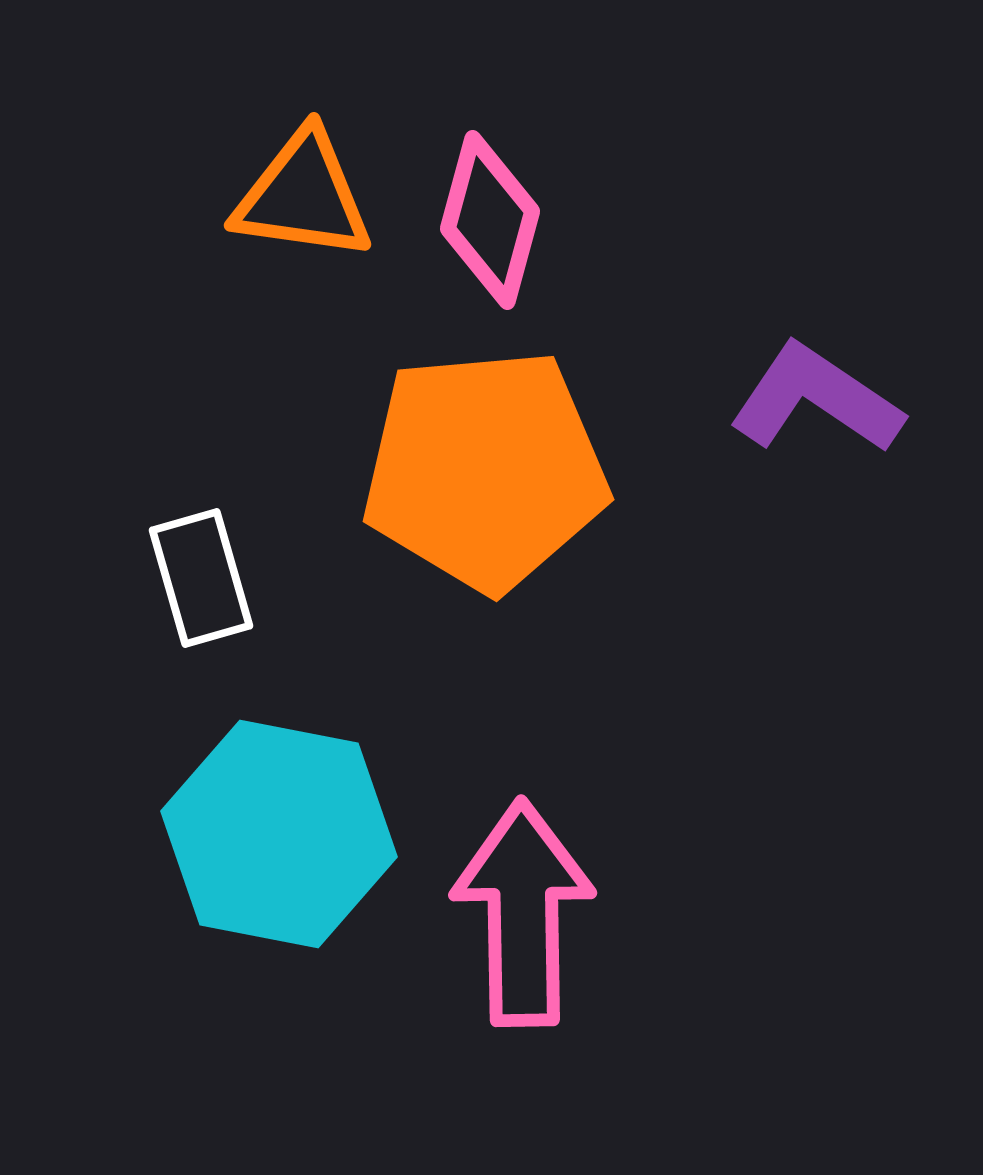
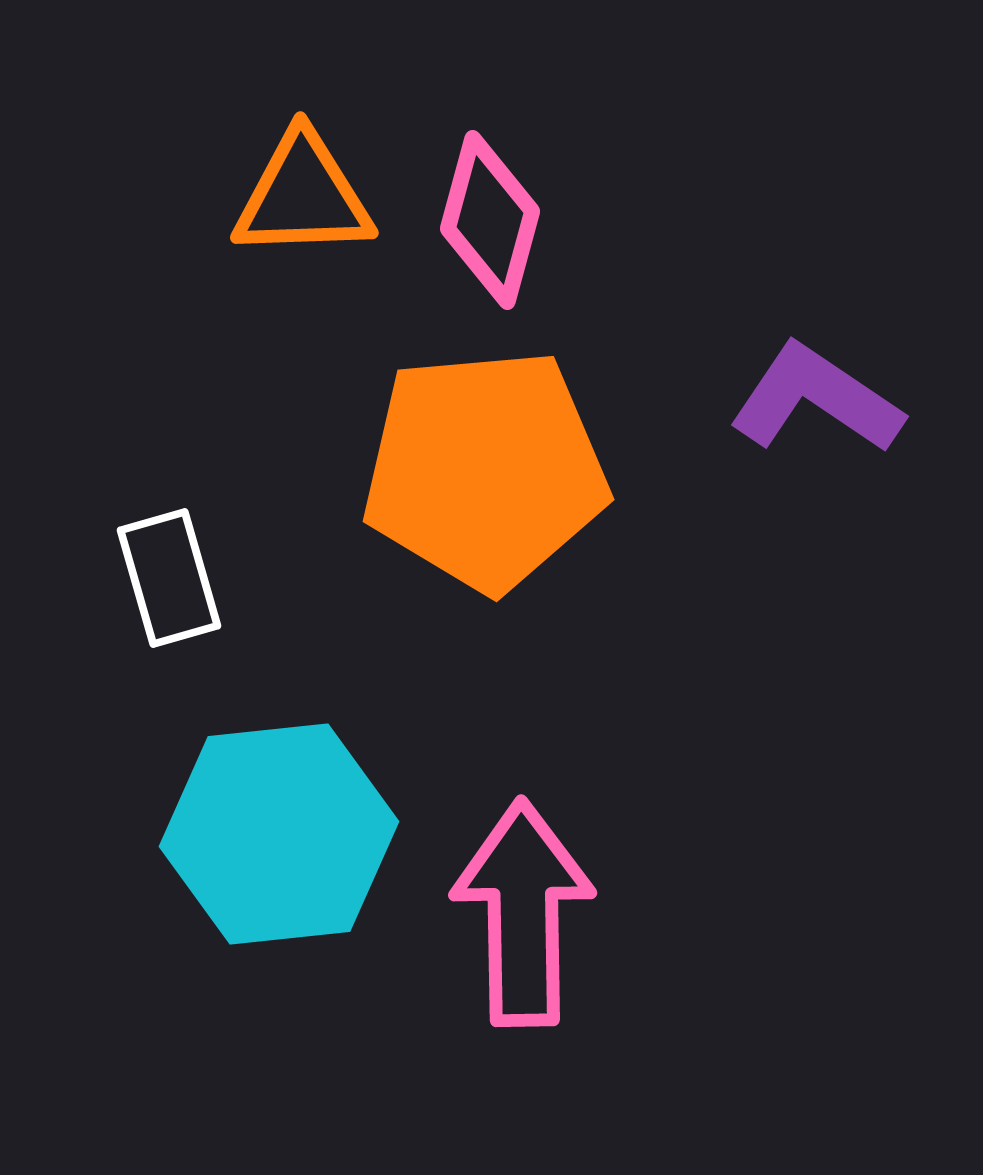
orange triangle: rotated 10 degrees counterclockwise
white rectangle: moved 32 px left
cyan hexagon: rotated 17 degrees counterclockwise
